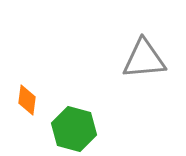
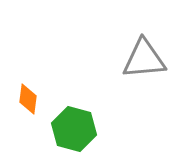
orange diamond: moved 1 px right, 1 px up
